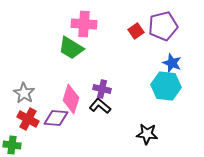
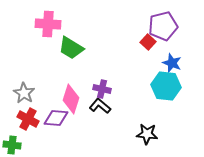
pink cross: moved 36 px left
red square: moved 12 px right, 11 px down; rotated 14 degrees counterclockwise
